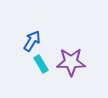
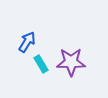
blue arrow: moved 5 px left, 1 px down
